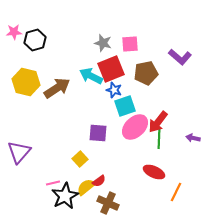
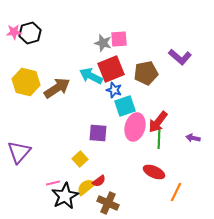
black hexagon: moved 5 px left, 7 px up
pink square: moved 11 px left, 5 px up
pink ellipse: rotated 32 degrees counterclockwise
